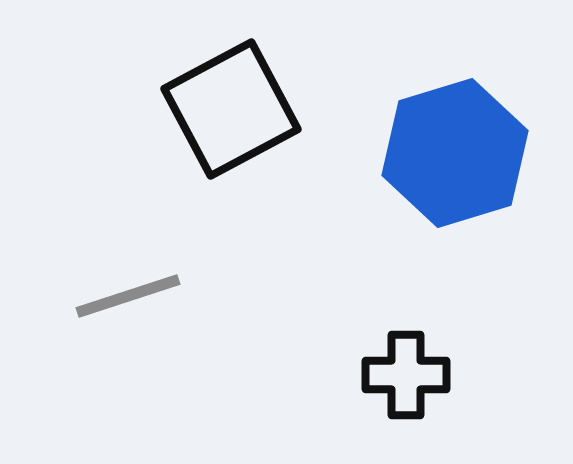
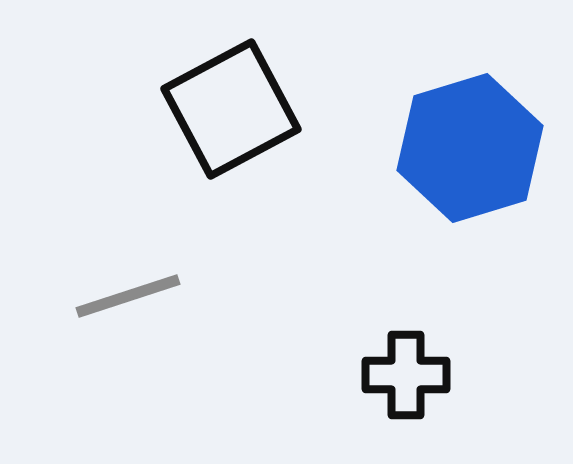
blue hexagon: moved 15 px right, 5 px up
